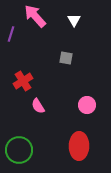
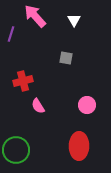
red cross: rotated 18 degrees clockwise
green circle: moved 3 px left
